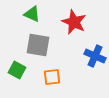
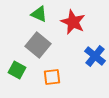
green triangle: moved 7 px right
red star: moved 1 px left
gray square: rotated 30 degrees clockwise
blue cross: rotated 15 degrees clockwise
